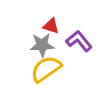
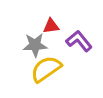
red triangle: rotated 24 degrees counterclockwise
gray star: moved 7 px left
